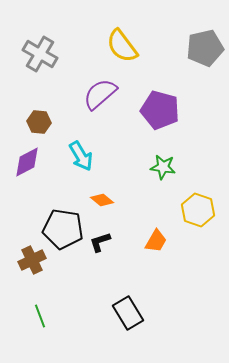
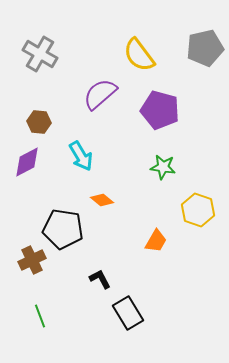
yellow semicircle: moved 17 px right, 9 px down
black L-shape: moved 37 px down; rotated 80 degrees clockwise
